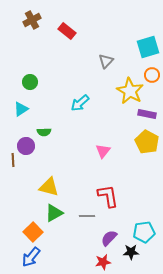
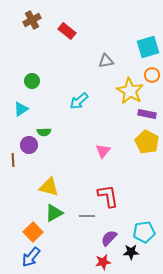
gray triangle: rotated 35 degrees clockwise
green circle: moved 2 px right, 1 px up
cyan arrow: moved 1 px left, 2 px up
purple circle: moved 3 px right, 1 px up
